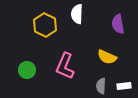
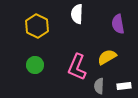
yellow hexagon: moved 8 px left, 1 px down
yellow semicircle: rotated 126 degrees clockwise
pink L-shape: moved 12 px right, 1 px down
green circle: moved 8 px right, 5 px up
gray semicircle: moved 2 px left
